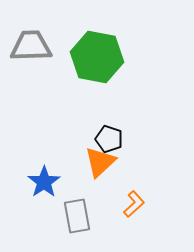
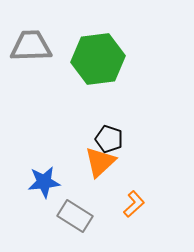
green hexagon: moved 1 px right, 2 px down; rotated 18 degrees counterclockwise
blue star: rotated 28 degrees clockwise
gray rectangle: moved 2 px left; rotated 48 degrees counterclockwise
